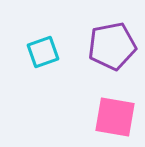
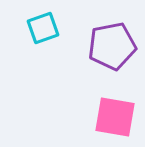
cyan square: moved 24 px up
